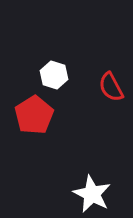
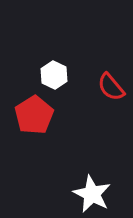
white hexagon: rotated 8 degrees clockwise
red semicircle: rotated 12 degrees counterclockwise
